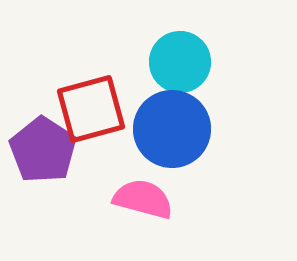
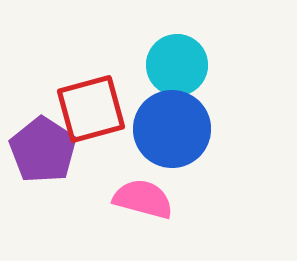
cyan circle: moved 3 px left, 3 px down
